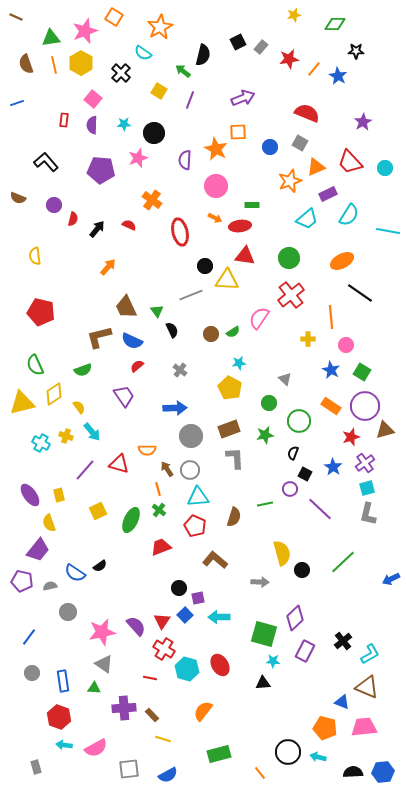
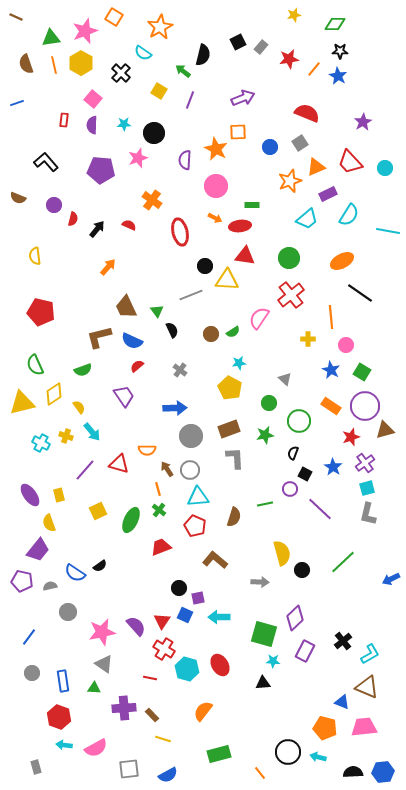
black star at (356, 51): moved 16 px left
gray square at (300, 143): rotated 28 degrees clockwise
blue square at (185, 615): rotated 21 degrees counterclockwise
